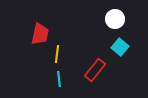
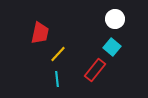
red trapezoid: moved 1 px up
cyan square: moved 8 px left
yellow line: moved 1 px right; rotated 36 degrees clockwise
cyan line: moved 2 px left
